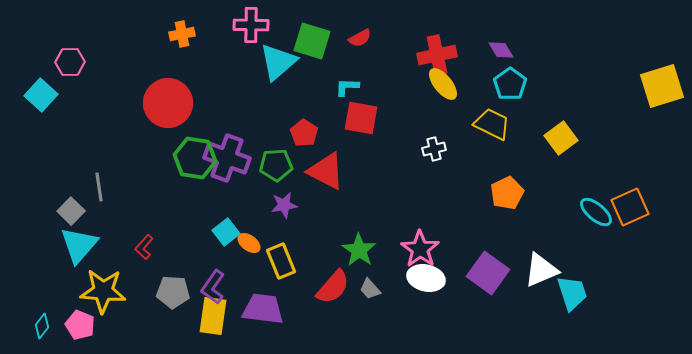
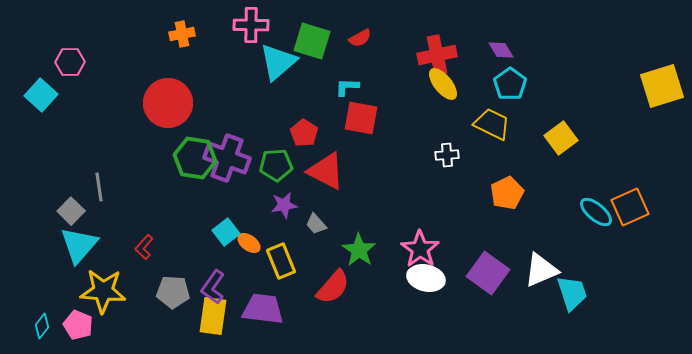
white cross at (434, 149): moved 13 px right, 6 px down; rotated 10 degrees clockwise
gray trapezoid at (370, 289): moved 54 px left, 65 px up
pink pentagon at (80, 325): moved 2 px left
